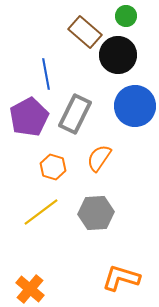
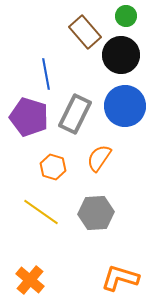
brown rectangle: rotated 8 degrees clockwise
black circle: moved 3 px right
blue circle: moved 10 px left
purple pentagon: rotated 27 degrees counterclockwise
yellow line: rotated 72 degrees clockwise
orange L-shape: moved 1 px left
orange cross: moved 9 px up
